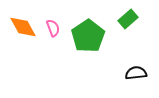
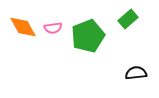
pink semicircle: rotated 102 degrees clockwise
green pentagon: rotated 12 degrees clockwise
